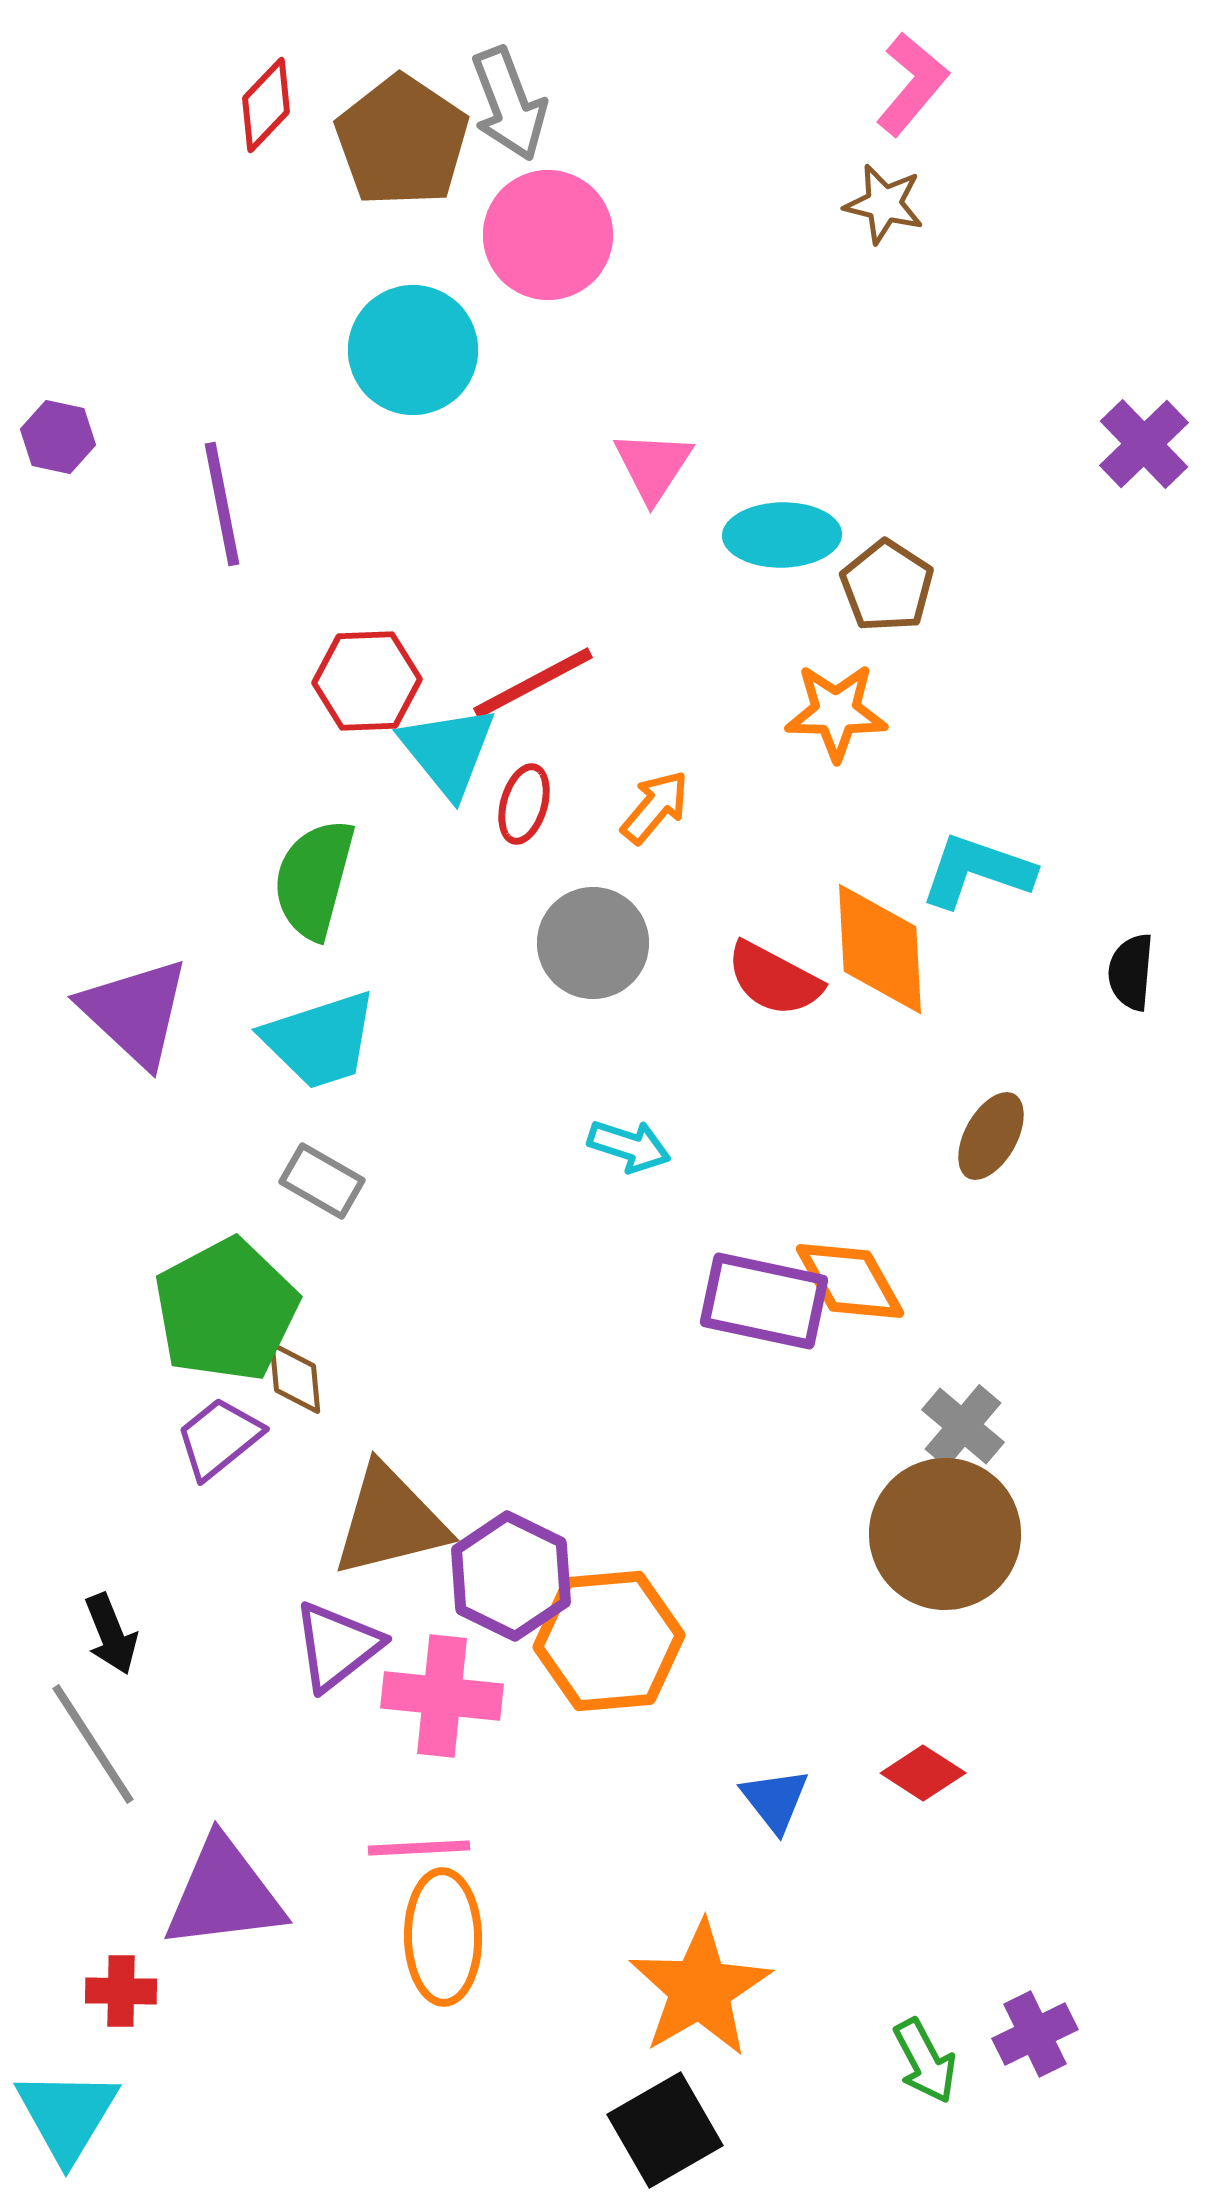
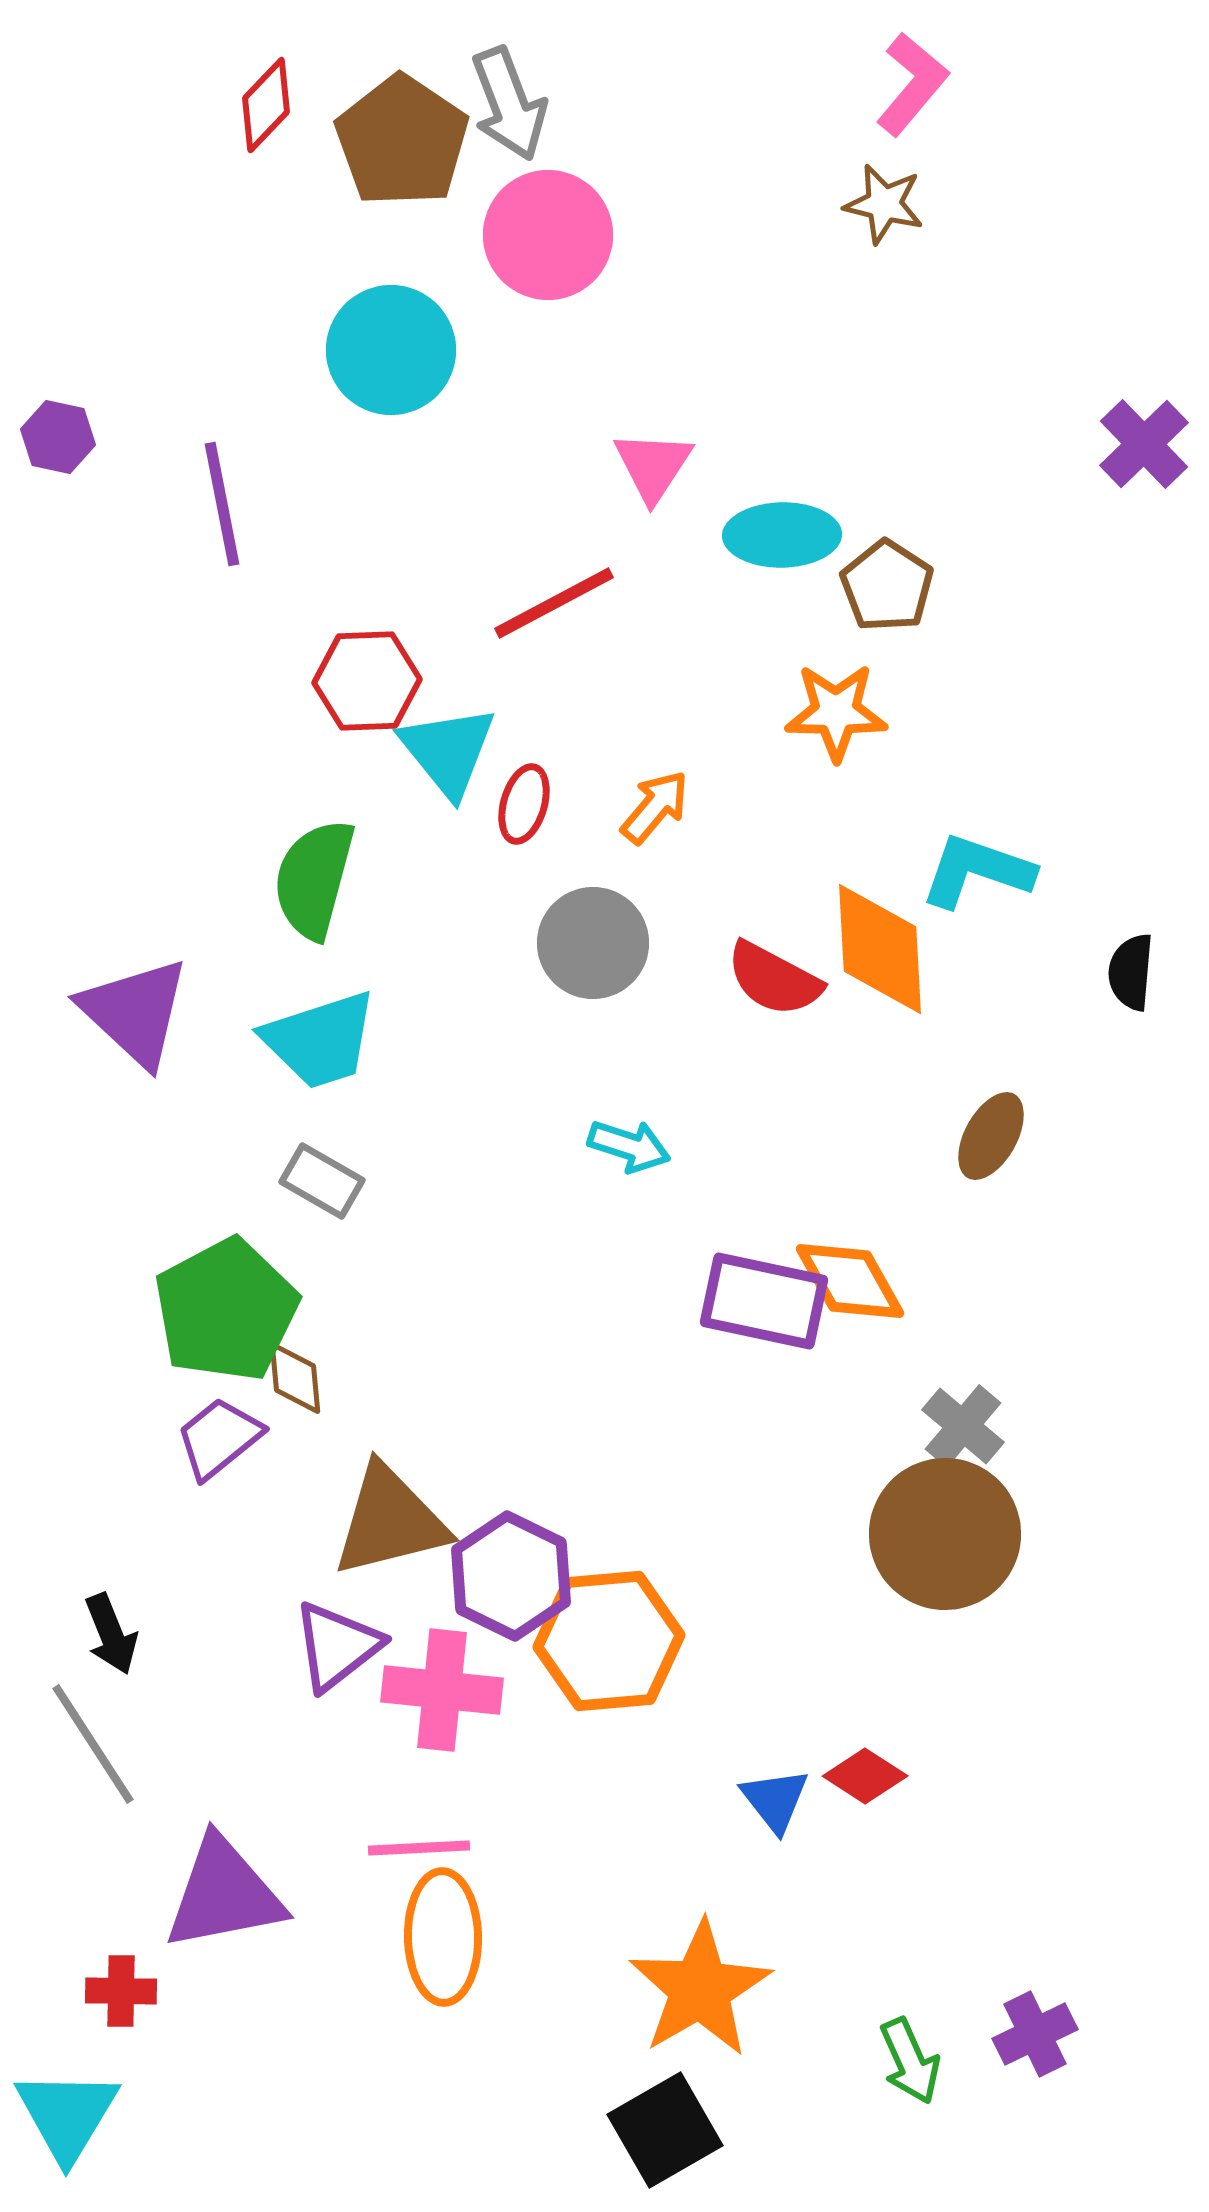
cyan circle at (413, 350): moved 22 px left
red line at (533, 683): moved 21 px right, 80 px up
pink cross at (442, 1696): moved 6 px up
red diamond at (923, 1773): moved 58 px left, 3 px down
purple triangle at (224, 1894): rotated 4 degrees counterclockwise
green arrow at (925, 2061): moved 15 px left; rotated 4 degrees clockwise
